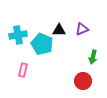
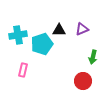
cyan pentagon: rotated 30 degrees clockwise
